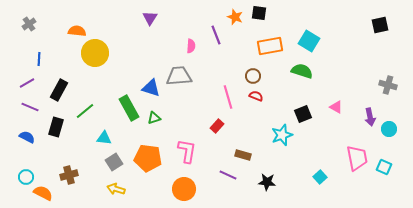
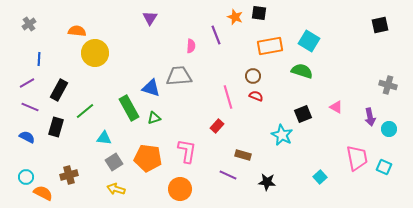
cyan star at (282, 135): rotated 25 degrees counterclockwise
orange circle at (184, 189): moved 4 px left
